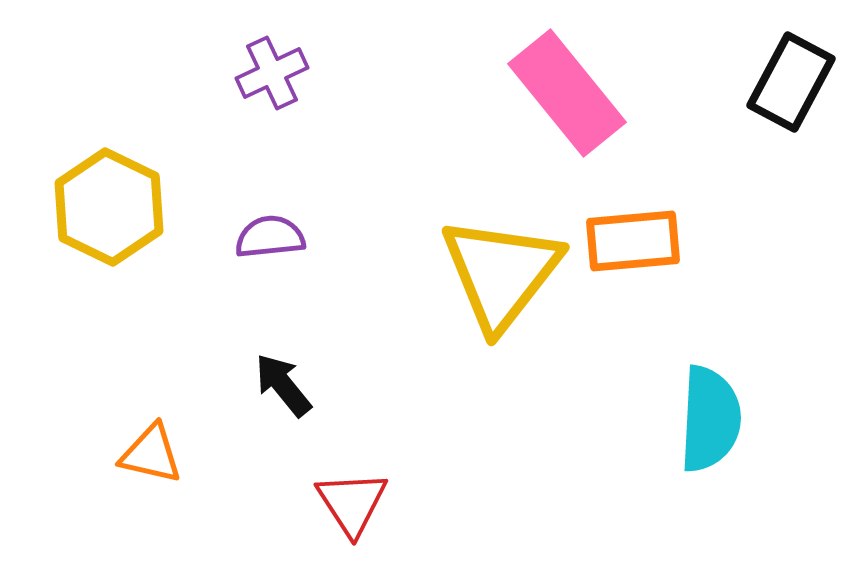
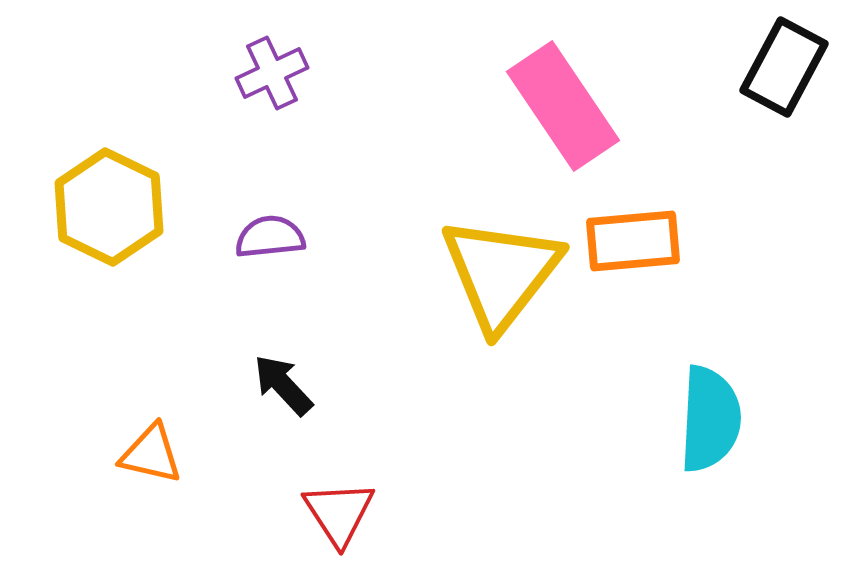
black rectangle: moved 7 px left, 15 px up
pink rectangle: moved 4 px left, 13 px down; rotated 5 degrees clockwise
black arrow: rotated 4 degrees counterclockwise
red triangle: moved 13 px left, 10 px down
